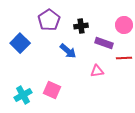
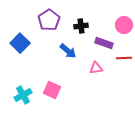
pink triangle: moved 1 px left, 3 px up
